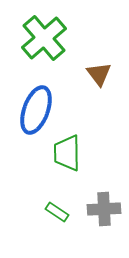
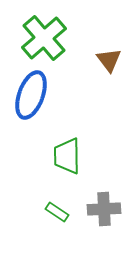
brown triangle: moved 10 px right, 14 px up
blue ellipse: moved 5 px left, 15 px up
green trapezoid: moved 3 px down
